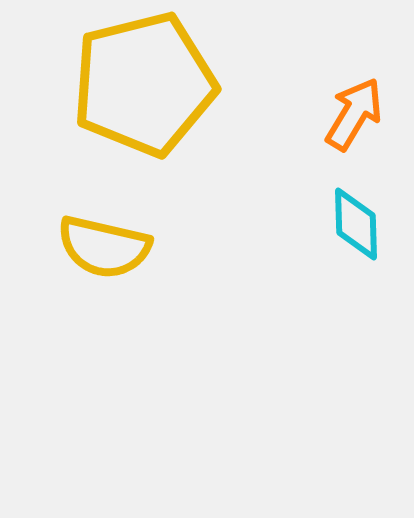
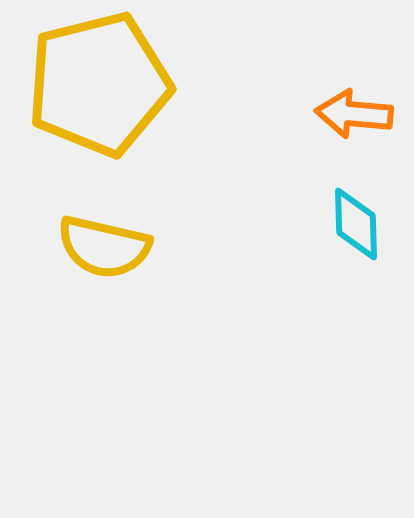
yellow pentagon: moved 45 px left
orange arrow: rotated 116 degrees counterclockwise
